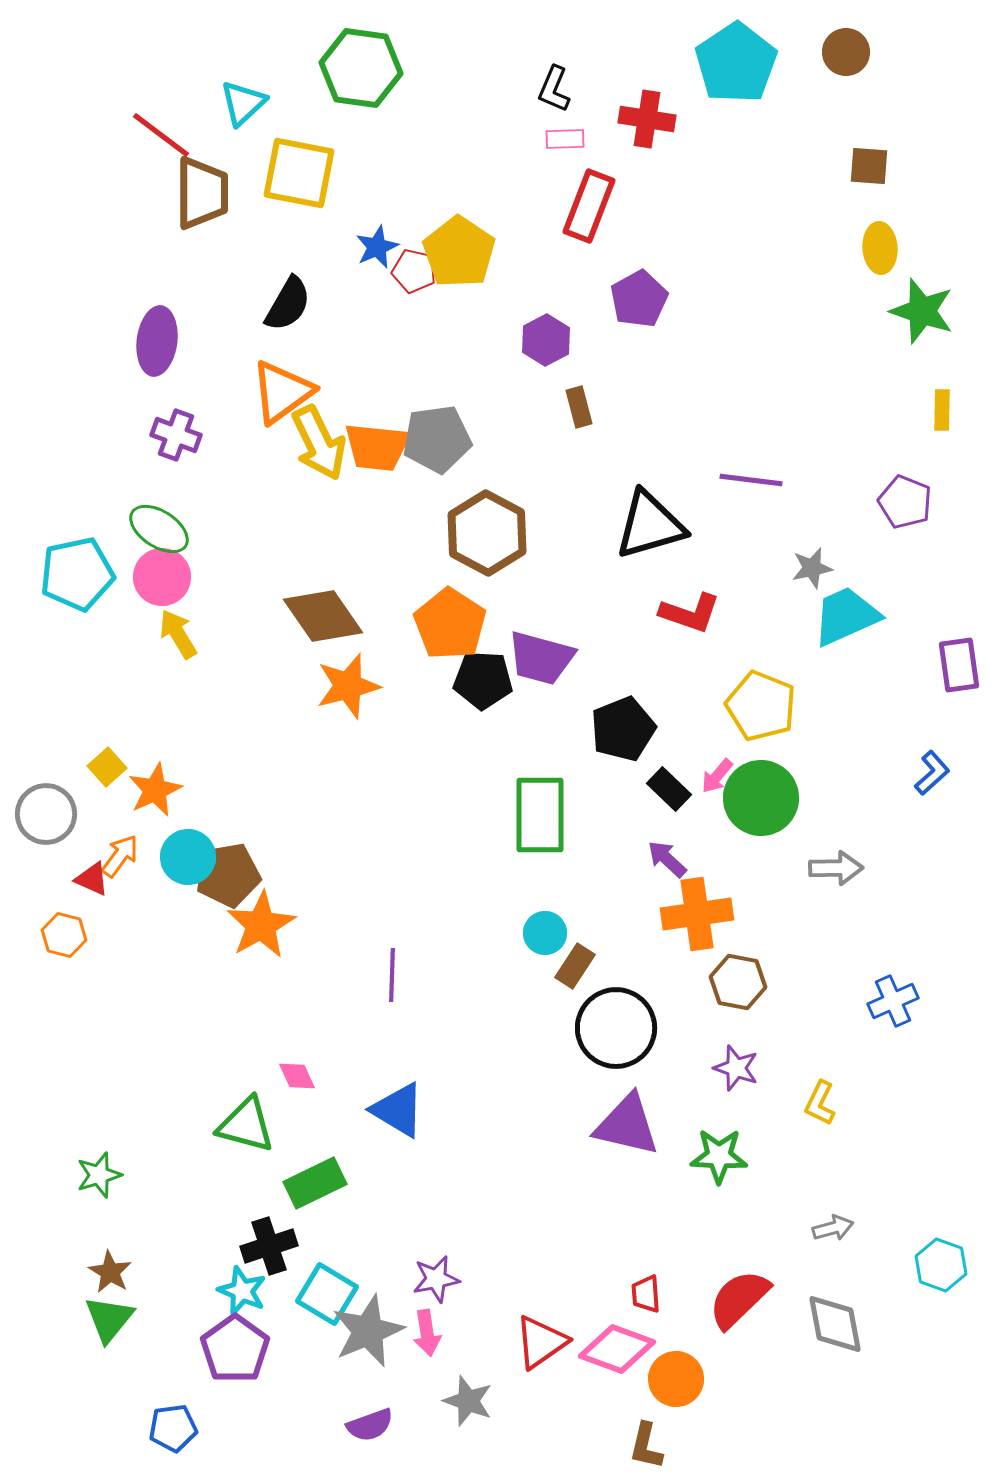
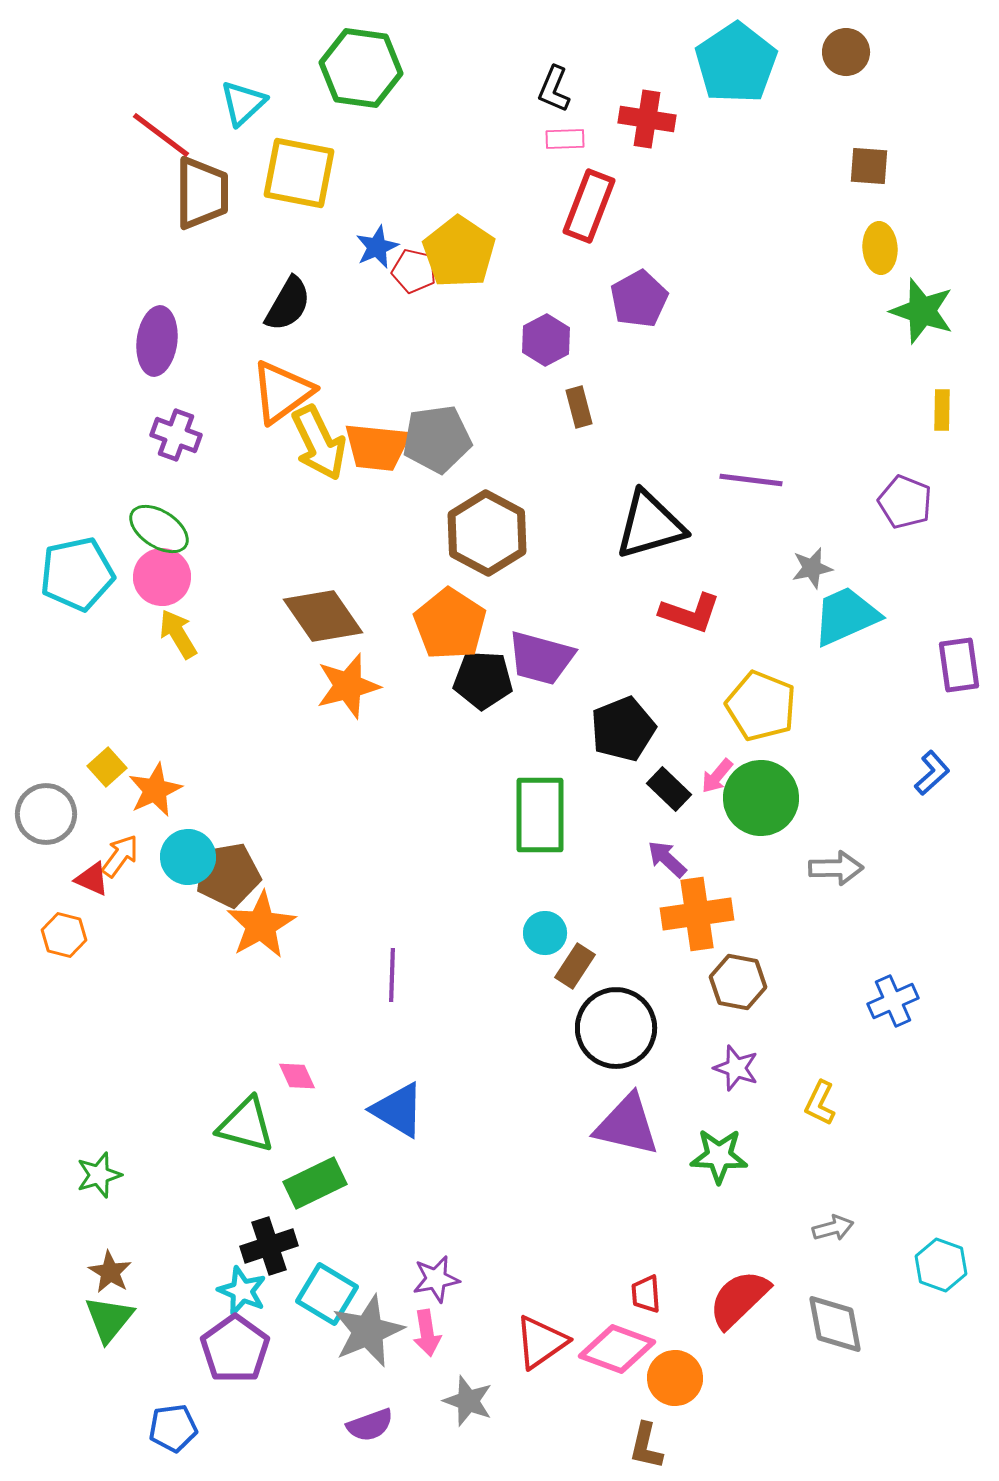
orange circle at (676, 1379): moved 1 px left, 1 px up
